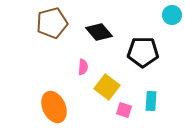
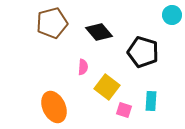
black pentagon: rotated 16 degrees clockwise
